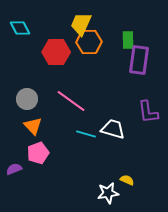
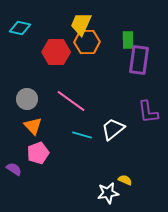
cyan diamond: rotated 50 degrees counterclockwise
orange hexagon: moved 2 px left
white trapezoid: rotated 55 degrees counterclockwise
cyan line: moved 4 px left, 1 px down
purple semicircle: rotated 56 degrees clockwise
yellow semicircle: moved 2 px left
